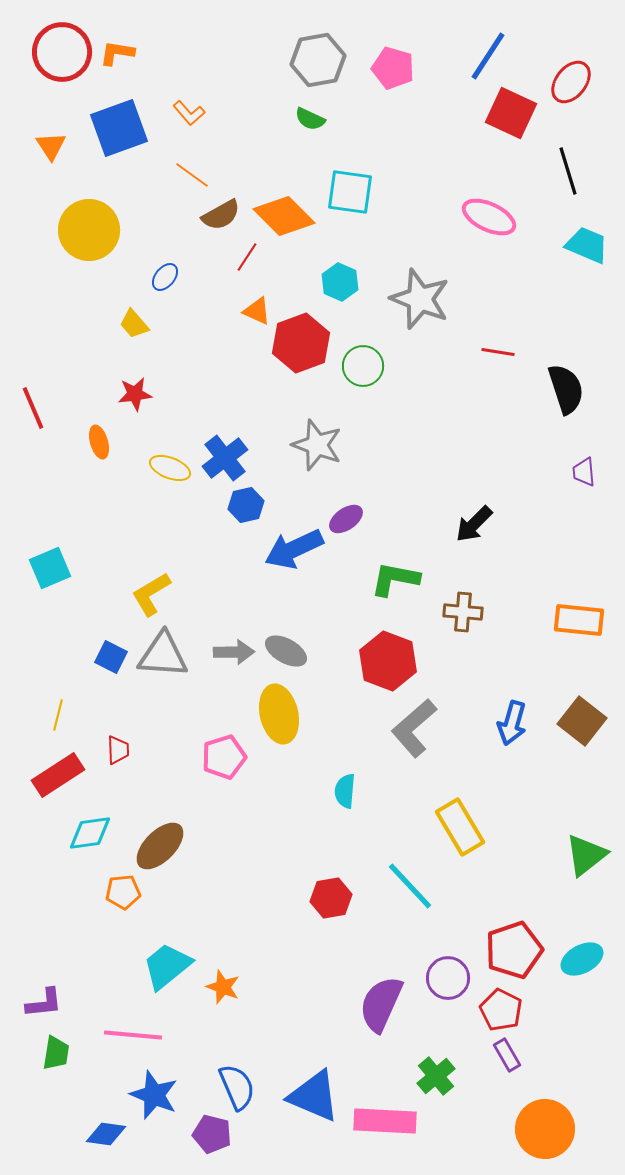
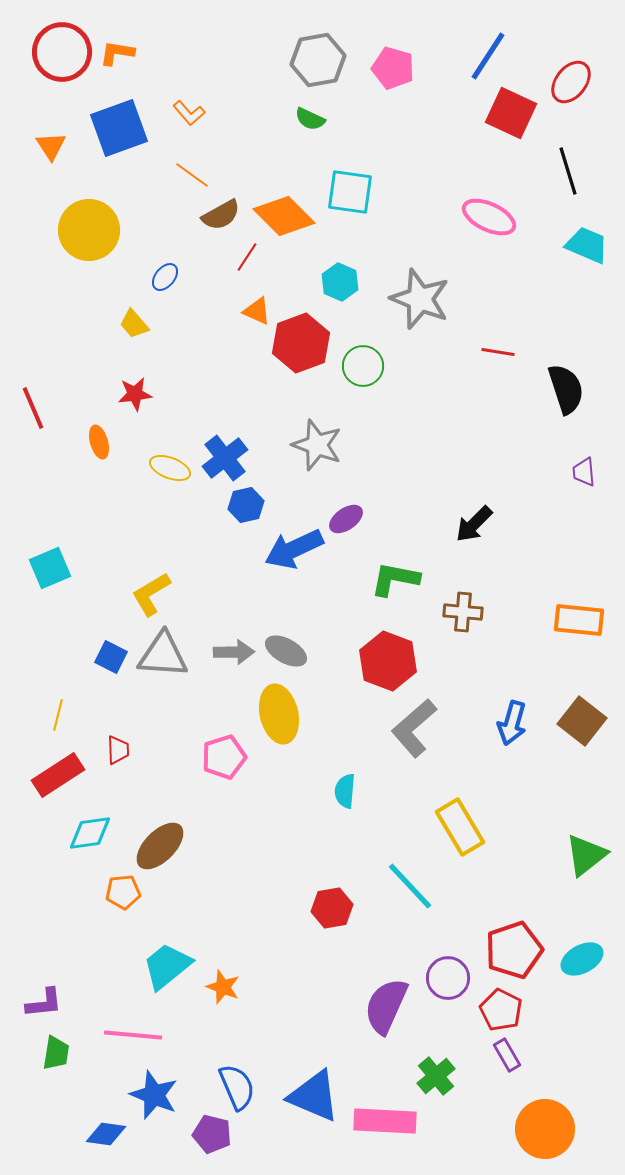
red hexagon at (331, 898): moved 1 px right, 10 px down
purple semicircle at (381, 1004): moved 5 px right, 2 px down
